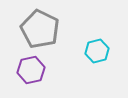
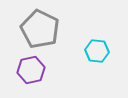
cyan hexagon: rotated 20 degrees clockwise
